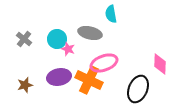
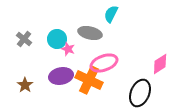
cyan semicircle: rotated 36 degrees clockwise
pink diamond: rotated 55 degrees clockwise
purple ellipse: moved 2 px right, 1 px up
brown star: rotated 21 degrees counterclockwise
black ellipse: moved 2 px right, 4 px down
